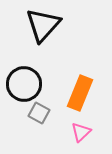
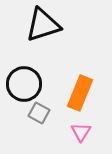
black triangle: rotated 30 degrees clockwise
pink triangle: rotated 15 degrees counterclockwise
